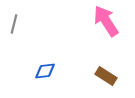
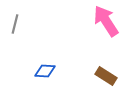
gray line: moved 1 px right
blue diamond: rotated 10 degrees clockwise
